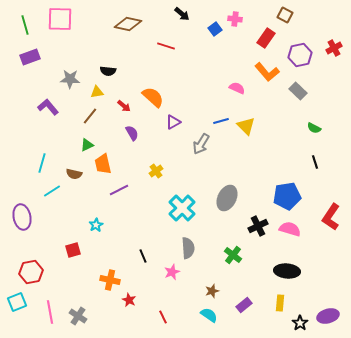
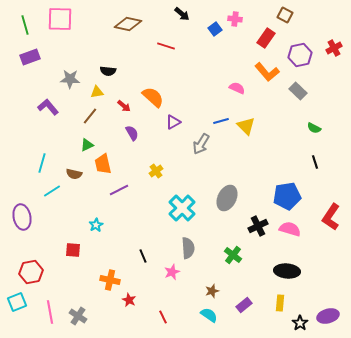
red square at (73, 250): rotated 21 degrees clockwise
